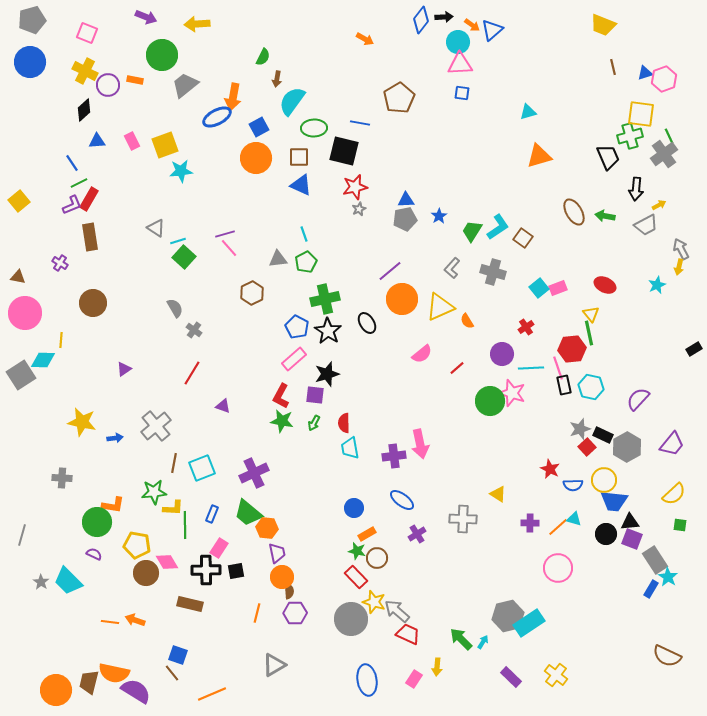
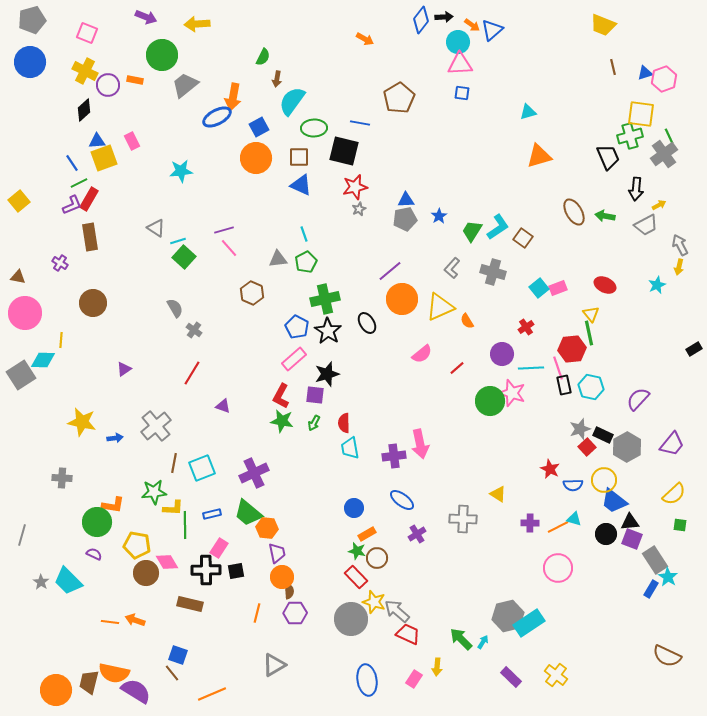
yellow square at (165, 145): moved 61 px left, 13 px down
purple line at (225, 234): moved 1 px left, 4 px up
gray arrow at (681, 249): moved 1 px left, 4 px up
brown hexagon at (252, 293): rotated 10 degrees counterclockwise
blue trapezoid at (614, 501): rotated 32 degrees clockwise
blue rectangle at (212, 514): rotated 54 degrees clockwise
orange line at (558, 527): rotated 15 degrees clockwise
